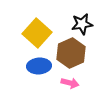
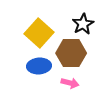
black star: moved 1 px right; rotated 20 degrees counterclockwise
yellow square: moved 2 px right
brown hexagon: rotated 24 degrees clockwise
